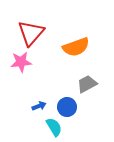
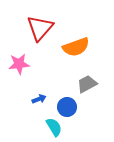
red triangle: moved 9 px right, 5 px up
pink star: moved 2 px left, 2 px down
blue arrow: moved 7 px up
